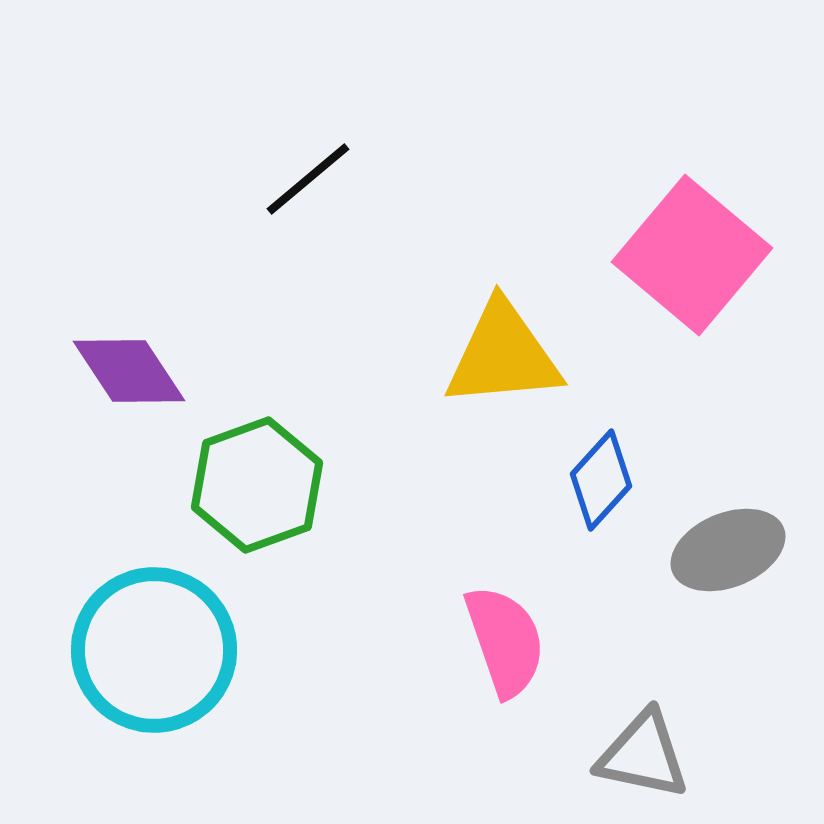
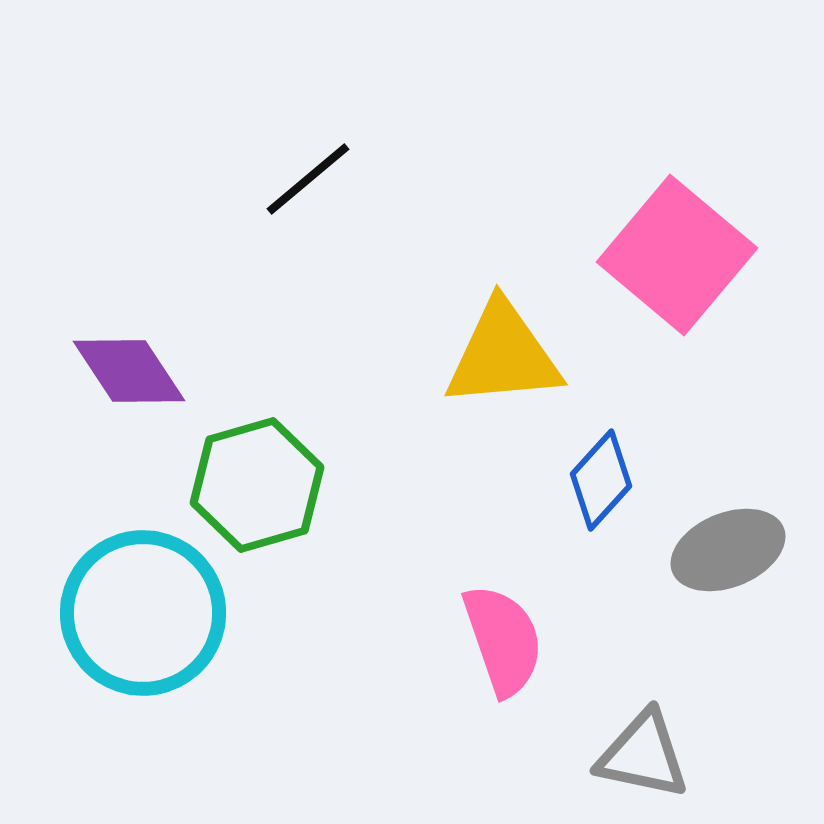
pink square: moved 15 px left
green hexagon: rotated 4 degrees clockwise
pink semicircle: moved 2 px left, 1 px up
cyan circle: moved 11 px left, 37 px up
